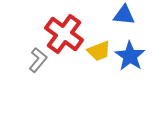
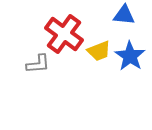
gray L-shape: moved 4 px down; rotated 45 degrees clockwise
